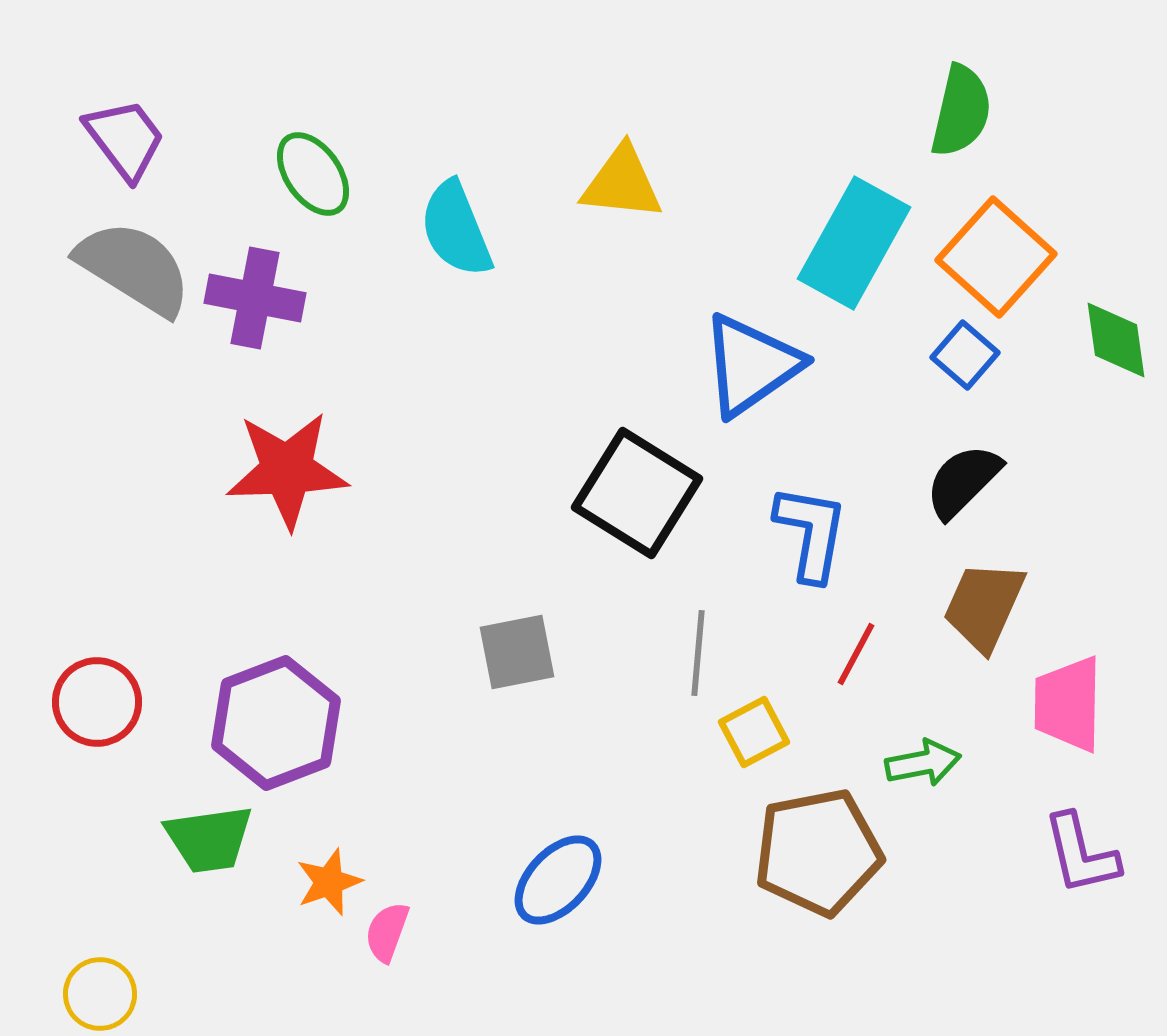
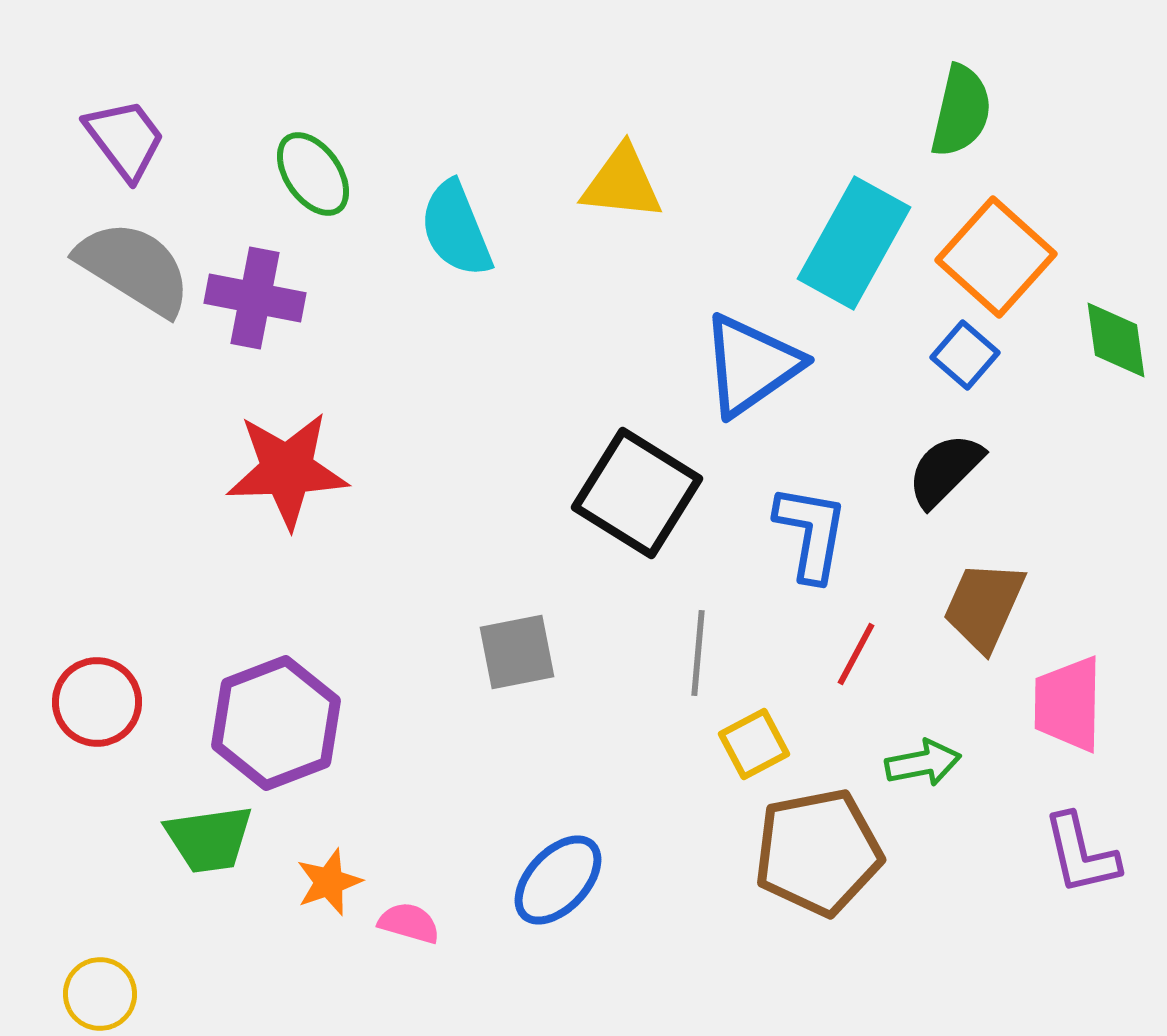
black semicircle: moved 18 px left, 11 px up
yellow square: moved 12 px down
pink semicircle: moved 22 px right, 9 px up; rotated 86 degrees clockwise
